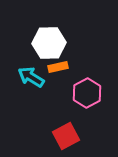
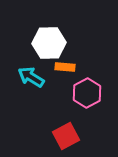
orange rectangle: moved 7 px right; rotated 18 degrees clockwise
